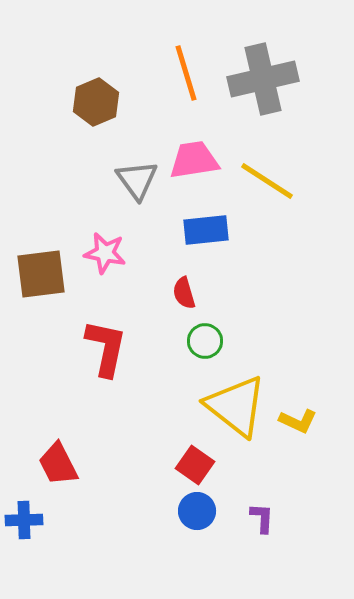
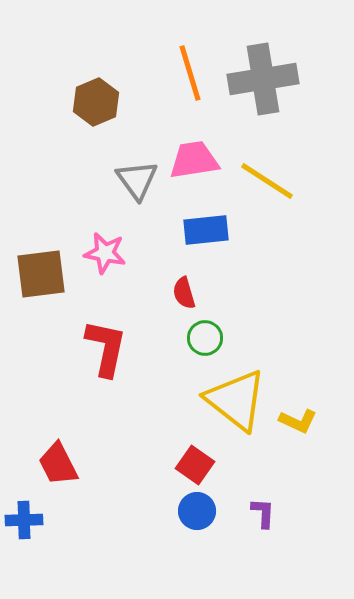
orange line: moved 4 px right
gray cross: rotated 4 degrees clockwise
green circle: moved 3 px up
yellow triangle: moved 6 px up
purple L-shape: moved 1 px right, 5 px up
